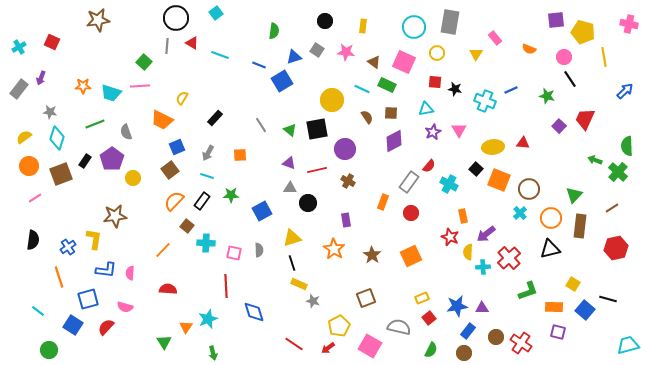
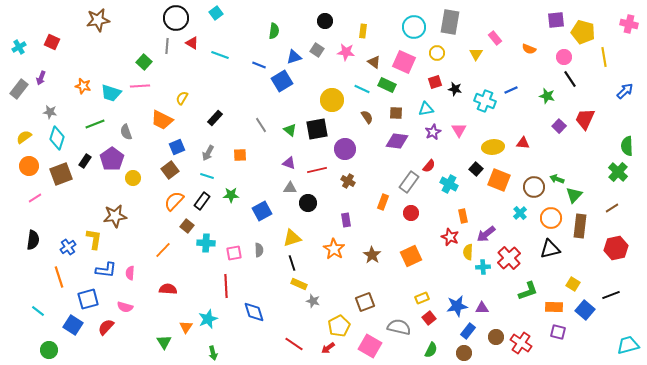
yellow rectangle at (363, 26): moved 5 px down
red square at (435, 82): rotated 24 degrees counterclockwise
orange star at (83, 86): rotated 14 degrees clockwise
brown square at (391, 113): moved 5 px right
purple diamond at (394, 141): moved 3 px right; rotated 35 degrees clockwise
green arrow at (595, 160): moved 38 px left, 19 px down
brown circle at (529, 189): moved 5 px right, 2 px up
pink square at (234, 253): rotated 21 degrees counterclockwise
brown square at (366, 298): moved 1 px left, 4 px down
black line at (608, 299): moved 3 px right, 4 px up; rotated 36 degrees counterclockwise
